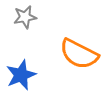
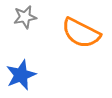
orange semicircle: moved 2 px right, 21 px up
